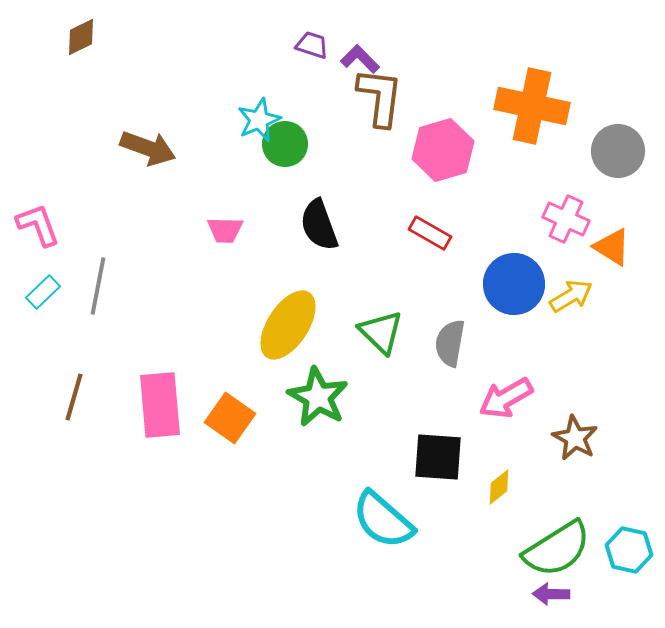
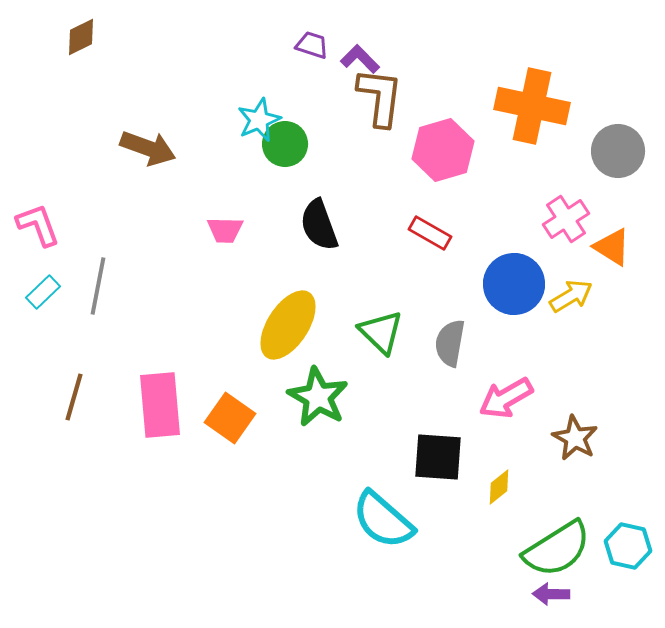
pink cross: rotated 33 degrees clockwise
cyan hexagon: moved 1 px left, 4 px up
